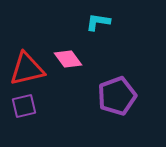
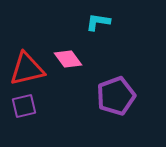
purple pentagon: moved 1 px left
